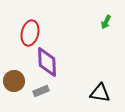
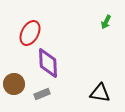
red ellipse: rotated 15 degrees clockwise
purple diamond: moved 1 px right, 1 px down
brown circle: moved 3 px down
gray rectangle: moved 1 px right, 3 px down
